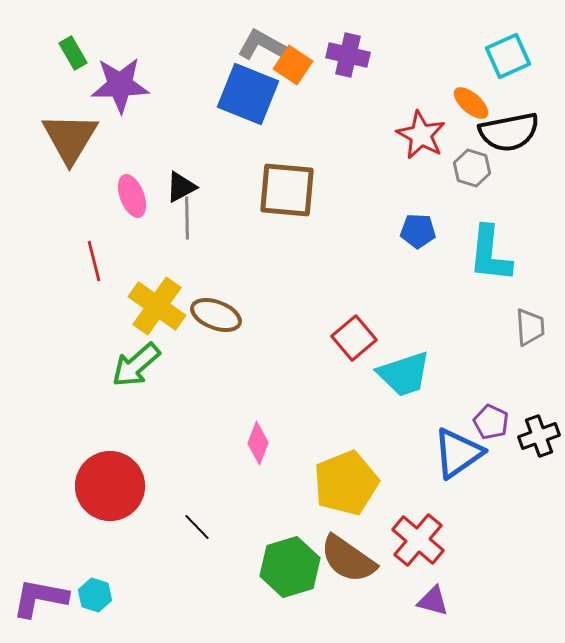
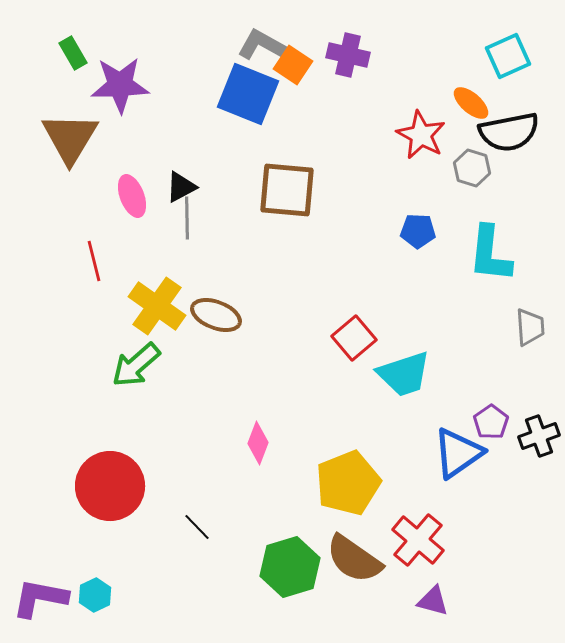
purple pentagon: rotated 12 degrees clockwise
yellow pentagon: moved 2 px right
brown semicircle: moved 6 px right
cyan hexagon: rotated 16 degrees clockwise
